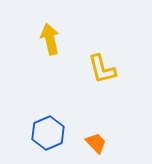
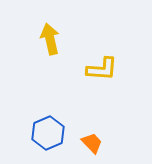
yellow L-shape: rotated 72 degrees counterclockwise
orange trapezoid: moved 4 px left
